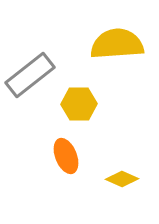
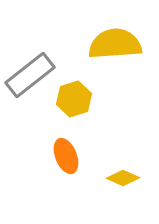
yellow semicircle: moved 2 px left
yellow hexagon: moved 5 px left, 5 px up; rotated 16 degrees counterclockwise
yellow diamond: moved 1 px right, 1 px up
